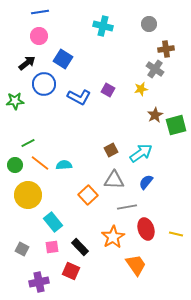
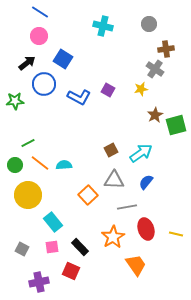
blue line: rotated 42 degrees clockwise
